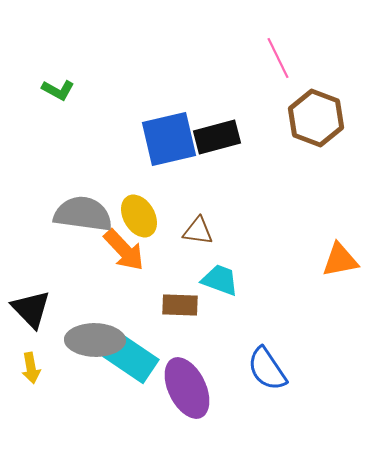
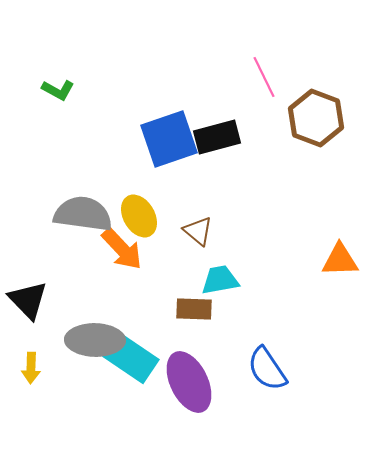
pink line: moved 14 px left, 19 px down
blue square: rotated 6 degrees counterclockwise
brown triangle: rotated 32 degrees clockwise
orange arrow: moved 2 px left, 1 px up
orange triangle: rotated 9 degrees clockwise
cyan trapezoid: rotated 30 degrees counterclockwise
brown rectangle: moved 14 px right, 4 px down
black triangle: moved 3 px left, 9 px up
yellow arrow: rotated 12 degrees clockwise
purple ellipse: moved 2 px right, 6 px up
